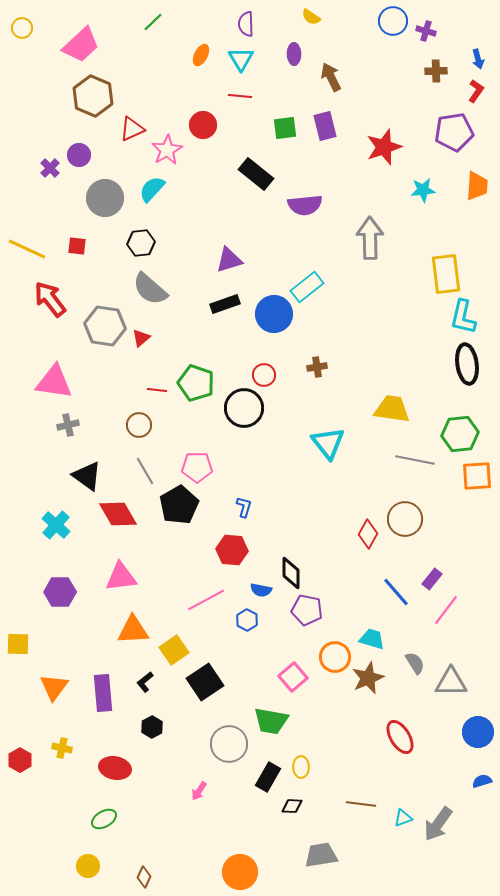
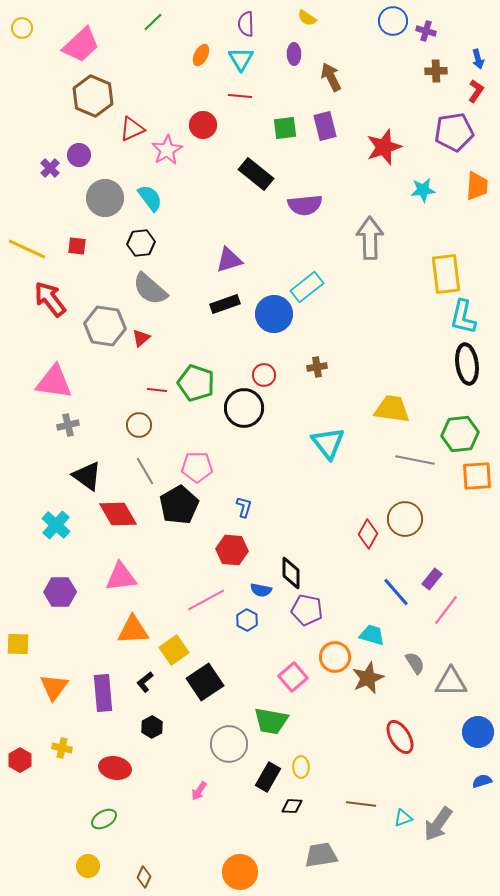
yellow semicircle at (311, 17): moved 4 px left, 1 px down
cyan semicircle at (152, 189): moved 2 px left, 9 px down; rotated 100 degrees clockwise
cyan trapezoid at (372, 639): moved 4 px up
